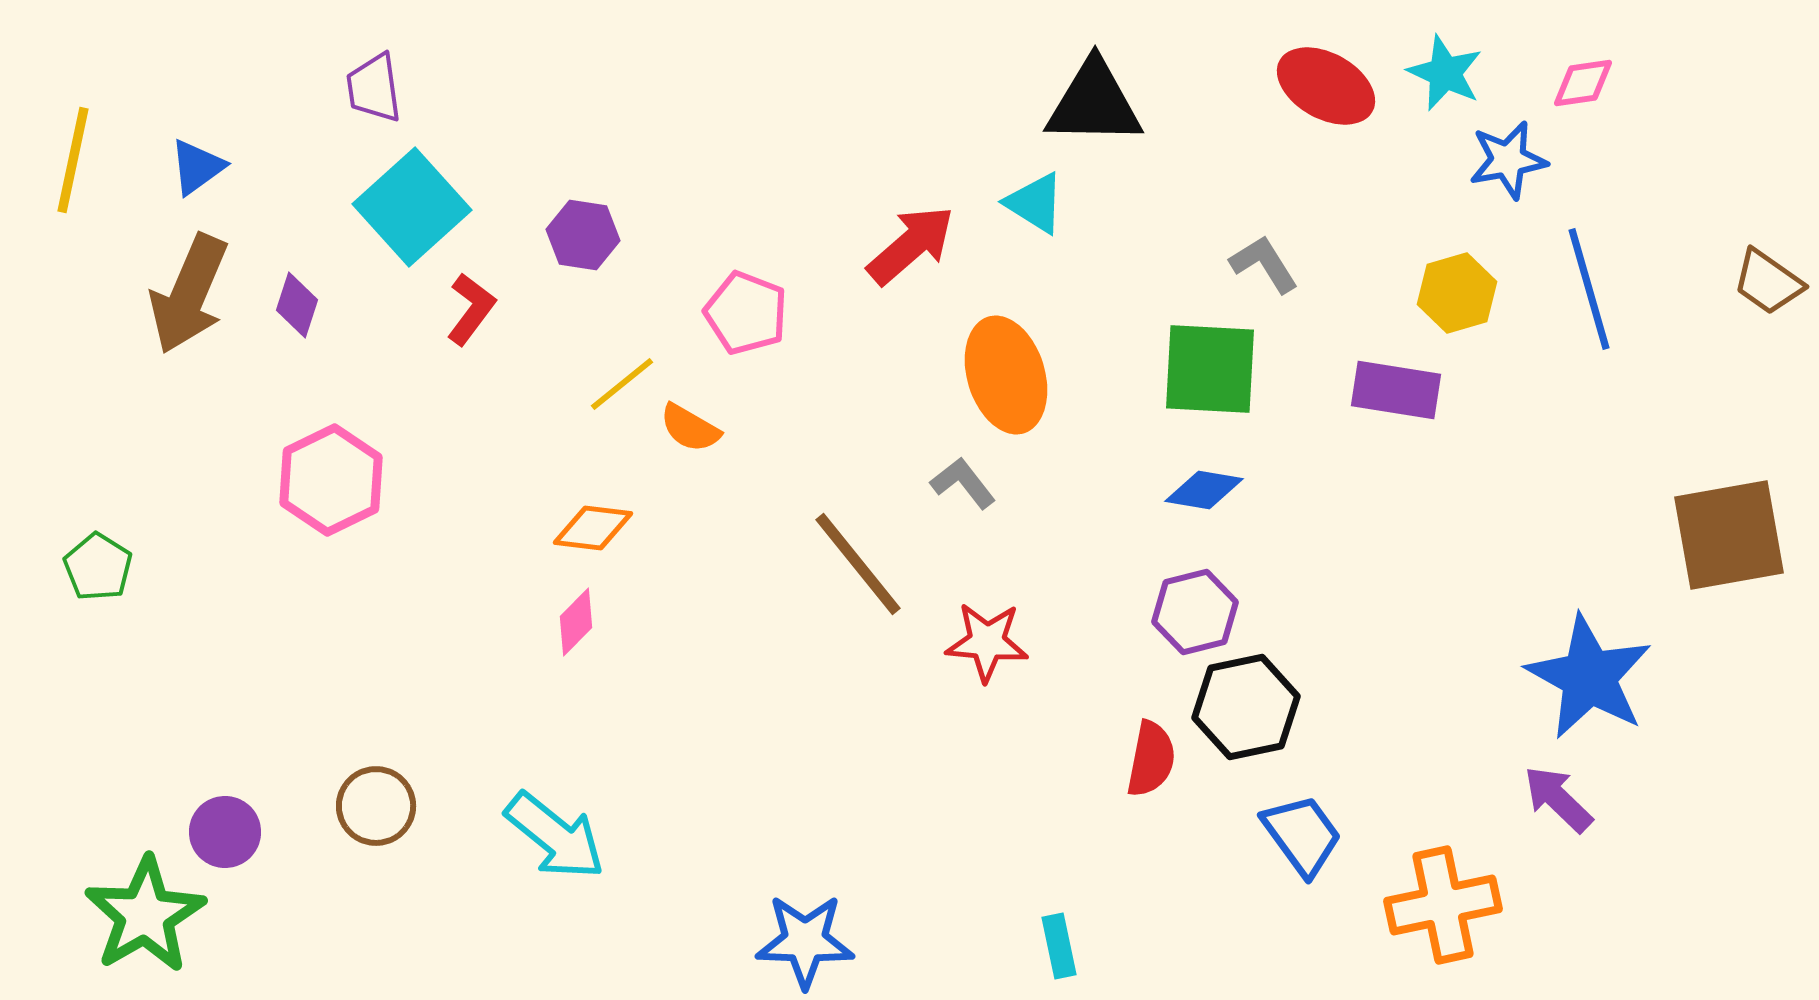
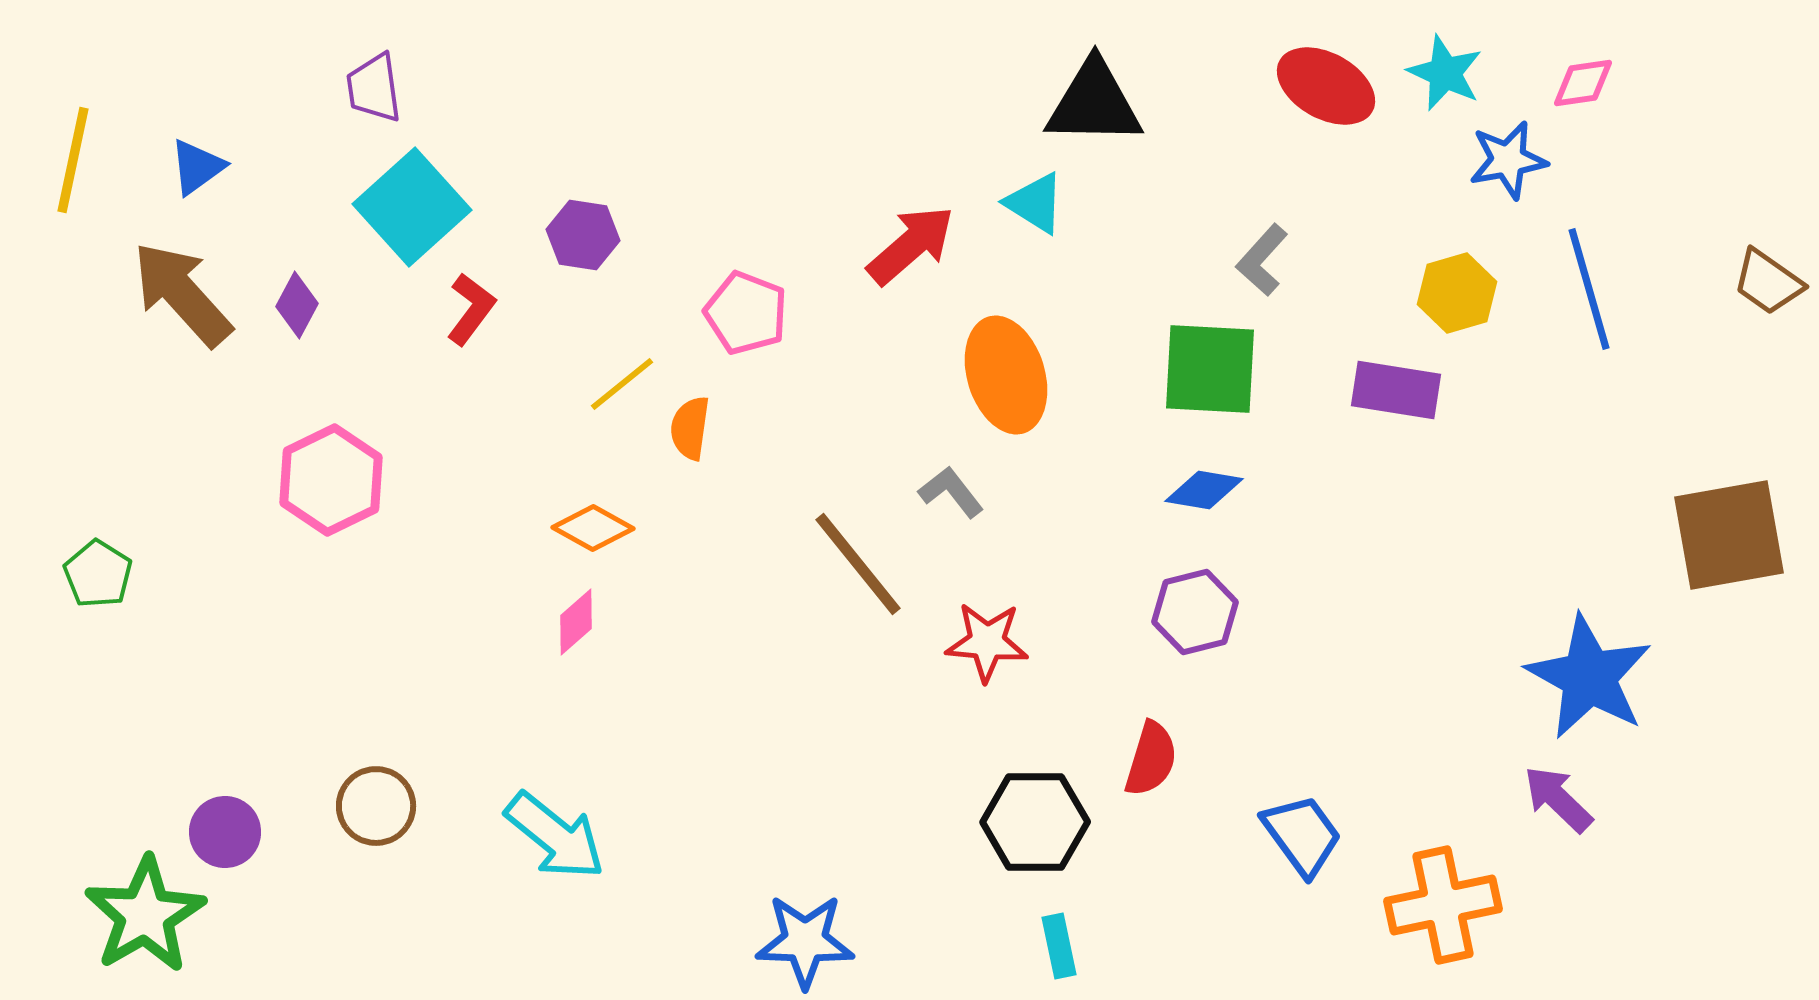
gray L-shape at (1264, 264): moved 2 px left, 4 px up; rotated 106 degrees counterclockwise
brown arrow at (189, 294): moved 7 px left; rotated 115 degrees clockwise
purple diamond at (297, 305): rotated 10 degrees clockwise
orange semicircle at (690, 428): rotated 68 degrees clockwise
gray L-shape at (963, 483): moved 12 px left, 9 px down
orange diamond at (593, 528): rotated 22 degrees clockwise
green pentagon at (98, 567): moved 7 px down
pink diamond at (576, 622): rotated 4 degrees clockwise
black hexagon at (1246, 707): moved 211 px left, 115 px down; rotated 12 degrees clockwise
red semicircle at (1151, 759): rotated 6 degrees clockwise
